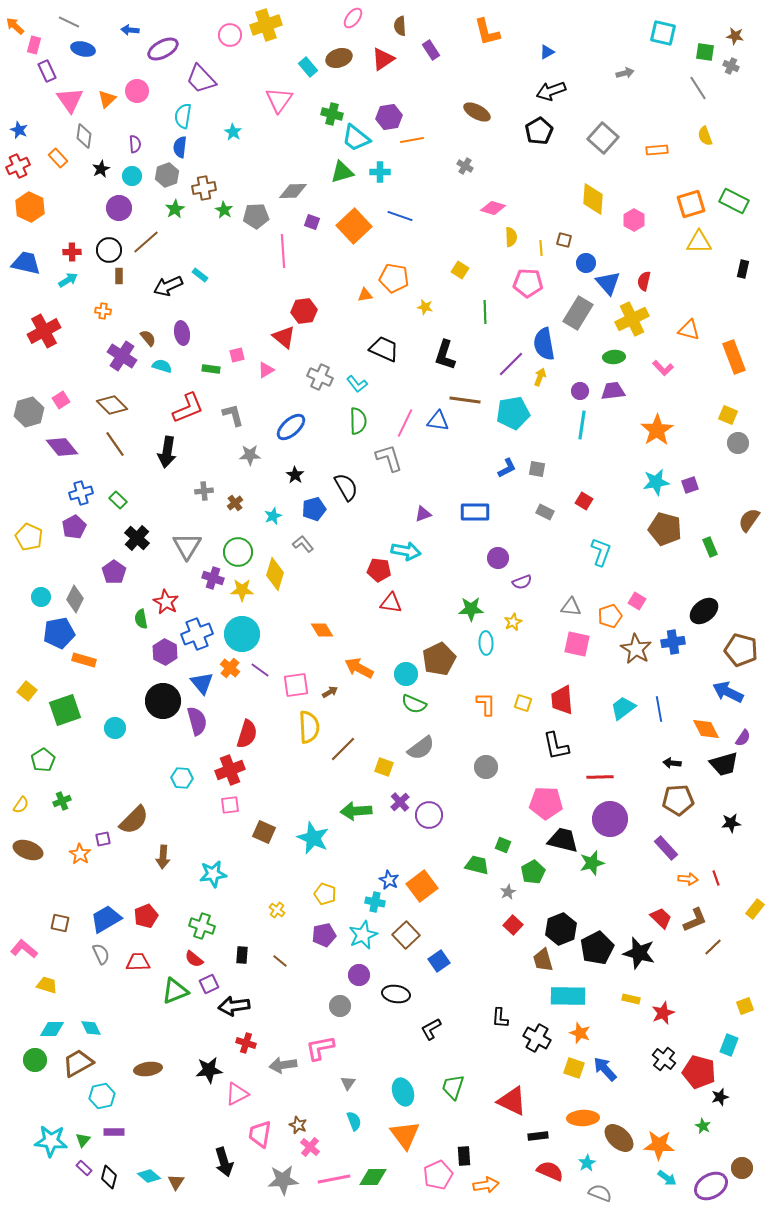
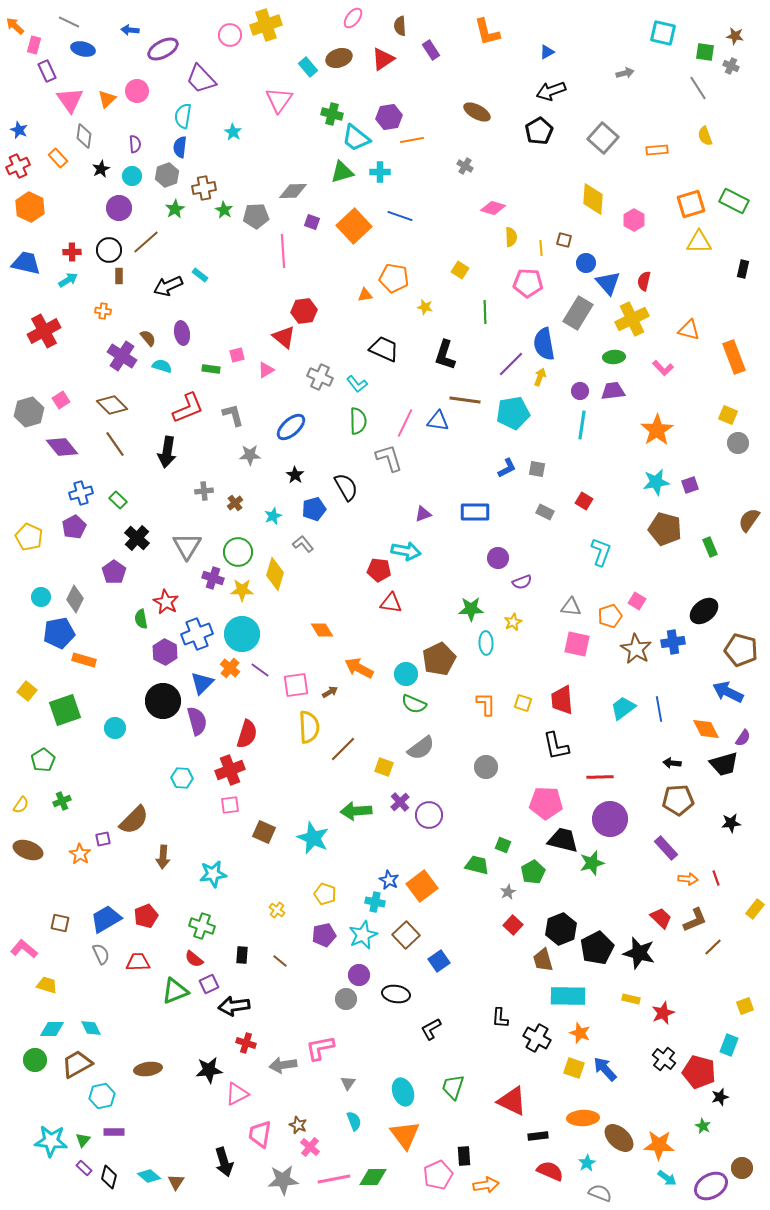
blue triangle at (202, 683): rotated 25 degrees clockwise
gray circle at (340, 1006): moved 6 px right, 7 px up
brown trapezoid at (78, 1063): moved 1 px left, 1 px down
